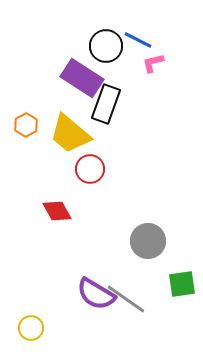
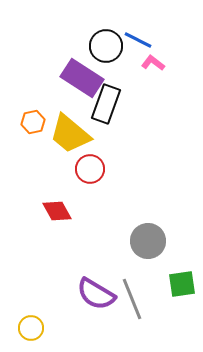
pink L-shape: rotated 50 degrees clockwise
orange hexagon: moved 7 px right, 3 px up; rotated 15 degrees clockwise
gray line: moved 6 px right; rotated 33 degrees clockwise
